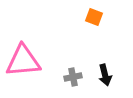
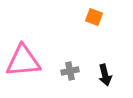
gray cross: moved 3 px left, 6 px up
